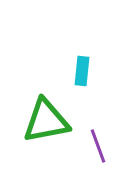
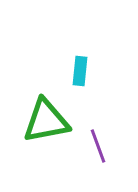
cyan rectangle: moved 2 px left
